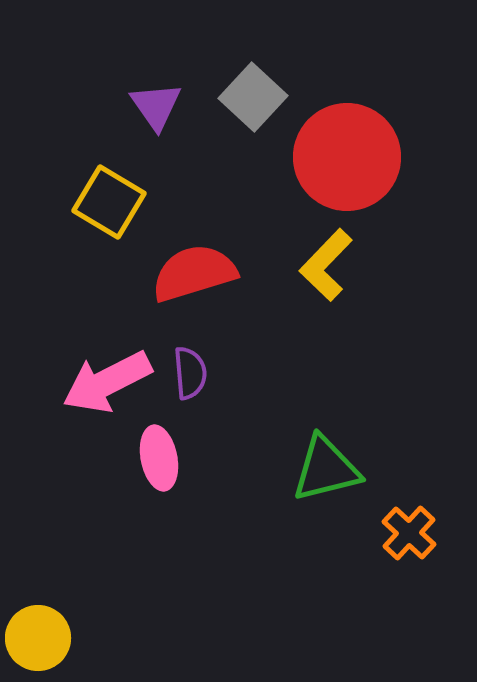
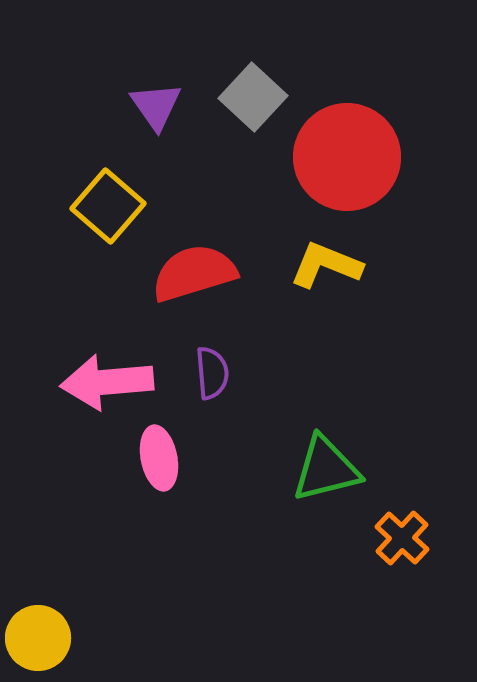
yellow square: moved 1 px left, 4 px down; rotated 10 degrees clockwise
yellow L-shape: rotated 68 degrees clockwise
purple semicircle: moved 22 px right
pink arrow: rotated 22 degrees clockwise
orange cross: moved 7 px left, 5 px down
